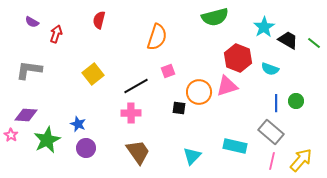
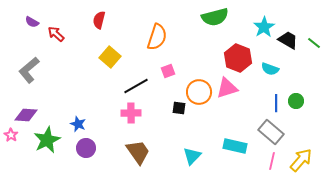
red arrow: rotated 66 degrees counterclockwise
gray L-shape: rotated 48 degrees counterclockwise
yellow square: moved 17 px right, 17 px up; rotated 10 degrees counterclockwise
pink triangle: moved 2 px down
